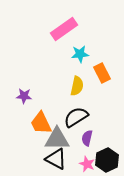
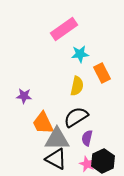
orange trapezoid: moved 2 px right
black hexagon: moved 4 px left, 1 px down
